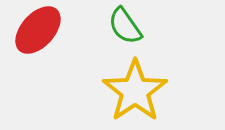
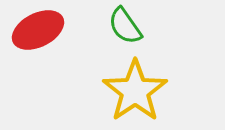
red ellipse: rotated 21 degrees clockwise
